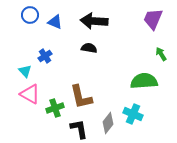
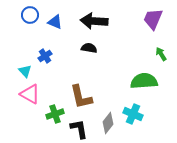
green cross: moved 6 px down
